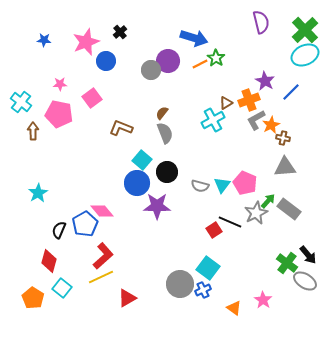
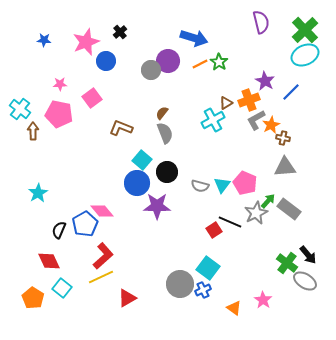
green star at (216, 58): moved 3 px right, 4 px down
cyan cross at (21, 102): moved 1 px left, 7 px down
red diamond at (49, 261): rotated 40 degrees counterclockwise
